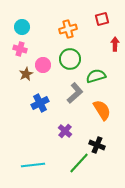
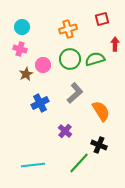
green semicircle: moved 1 px left, 17 px up
orange semicircle: moved 1 px left, 1 px down
black cross: moved 2 px right
